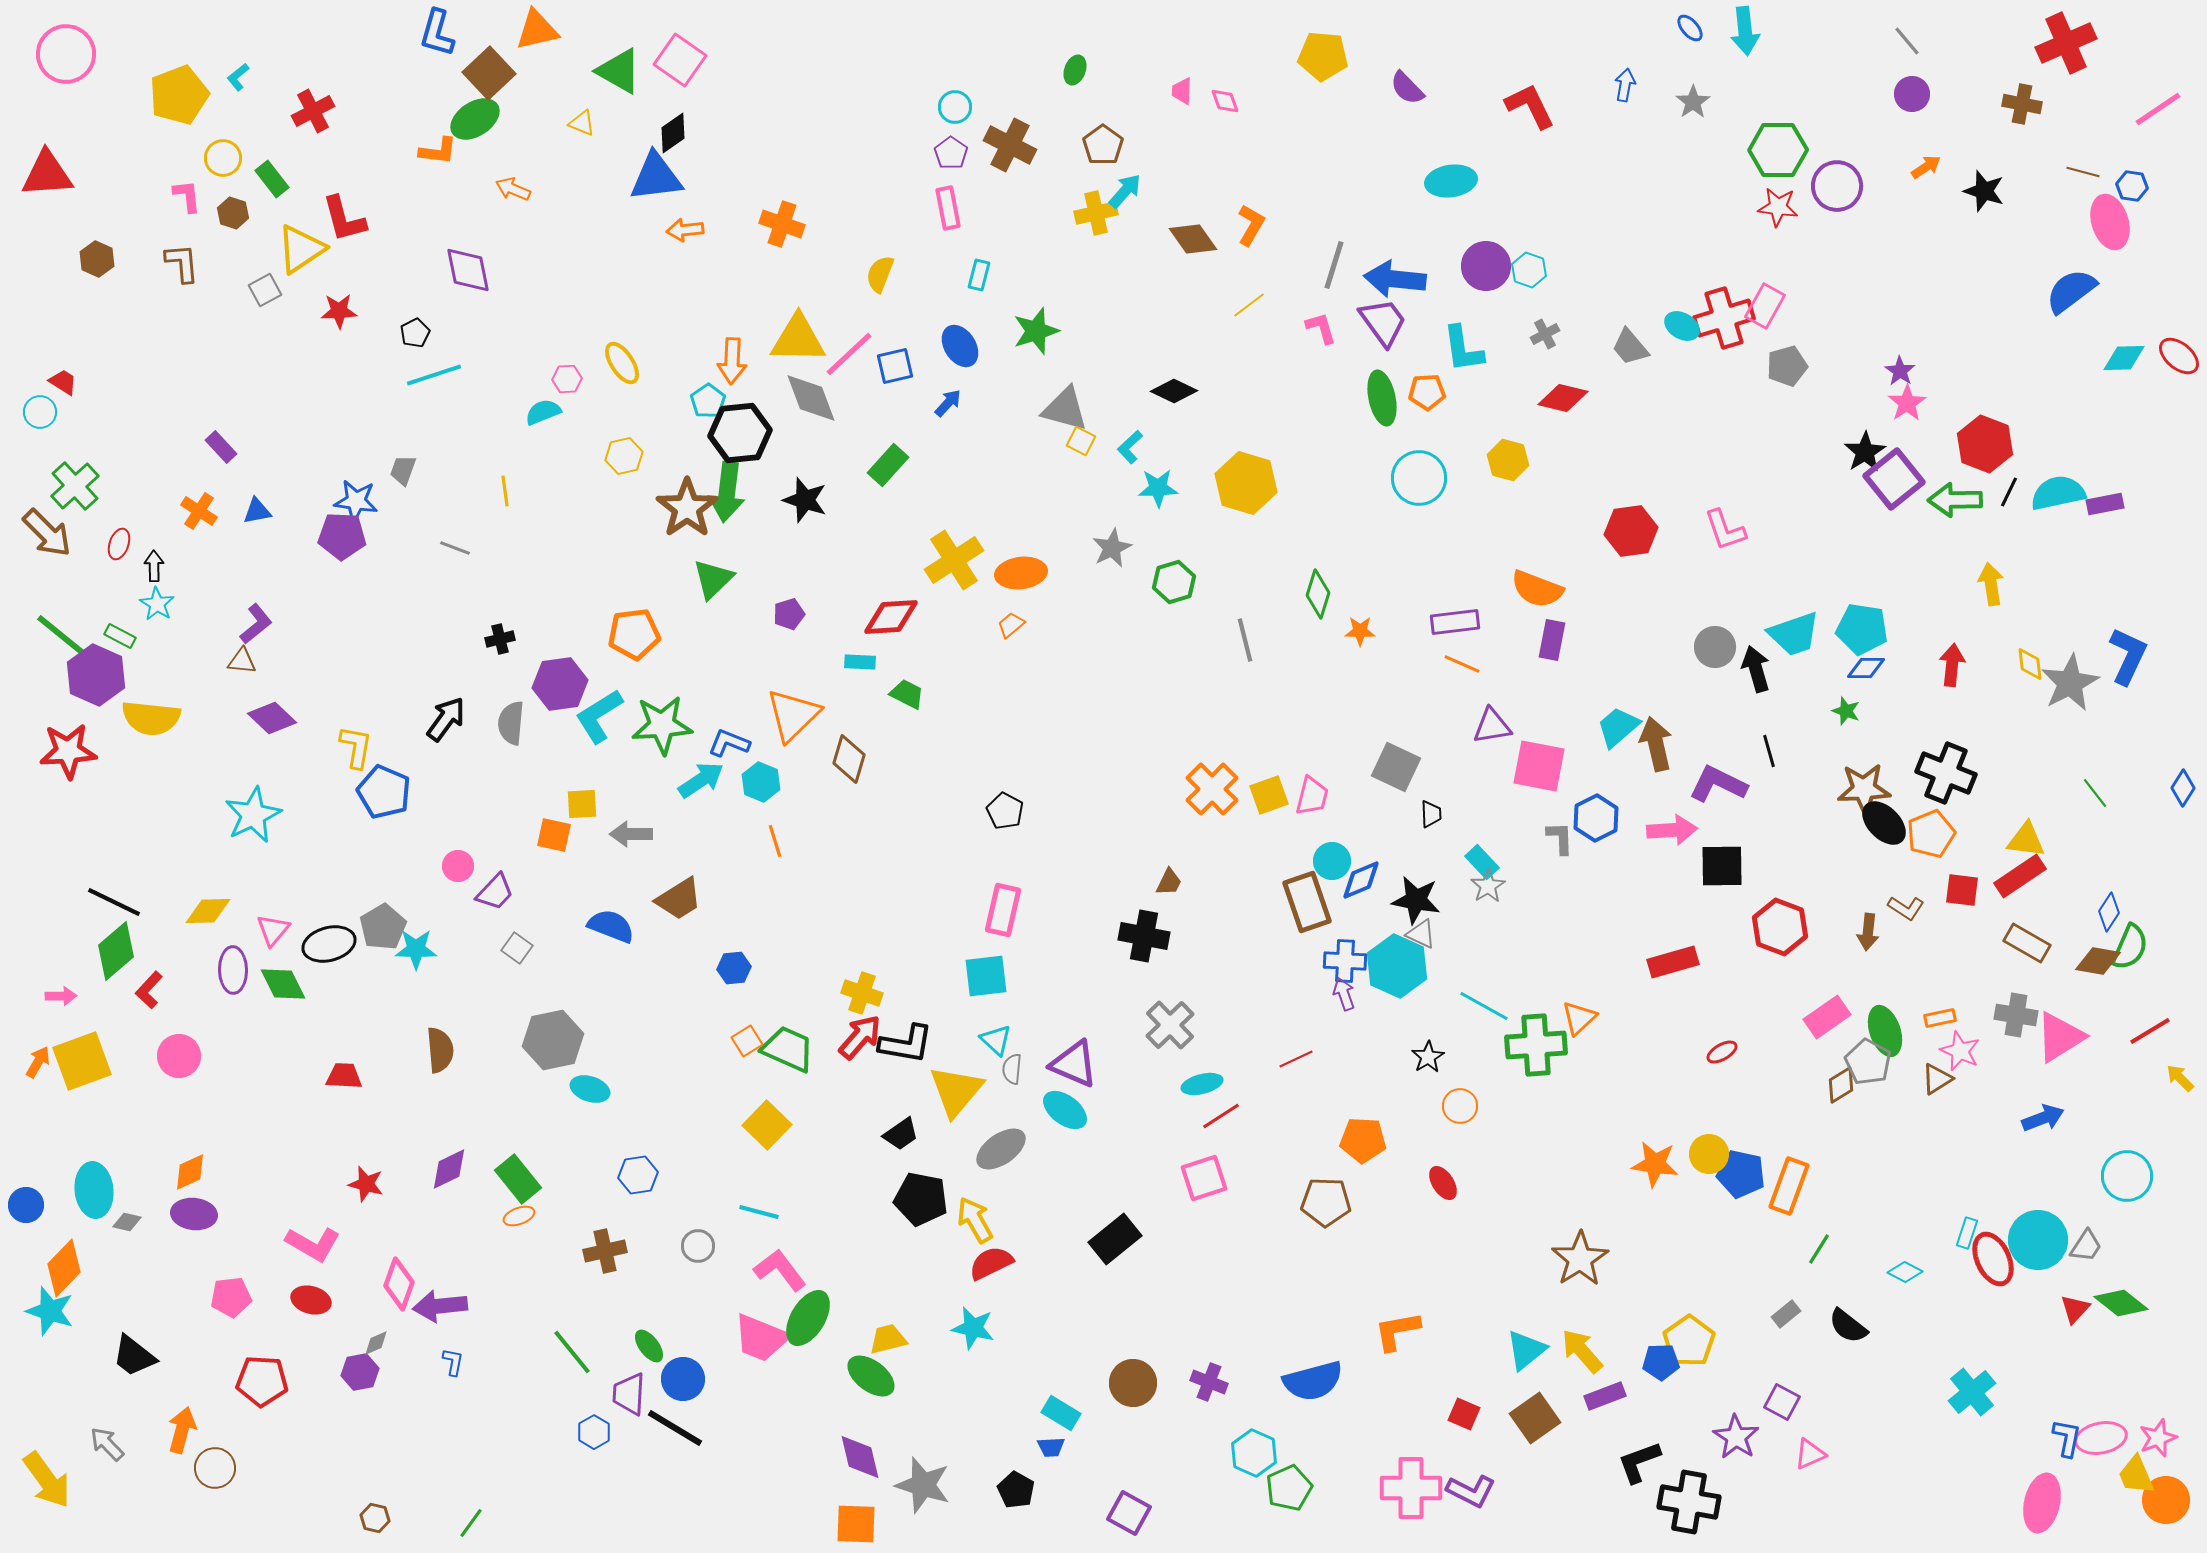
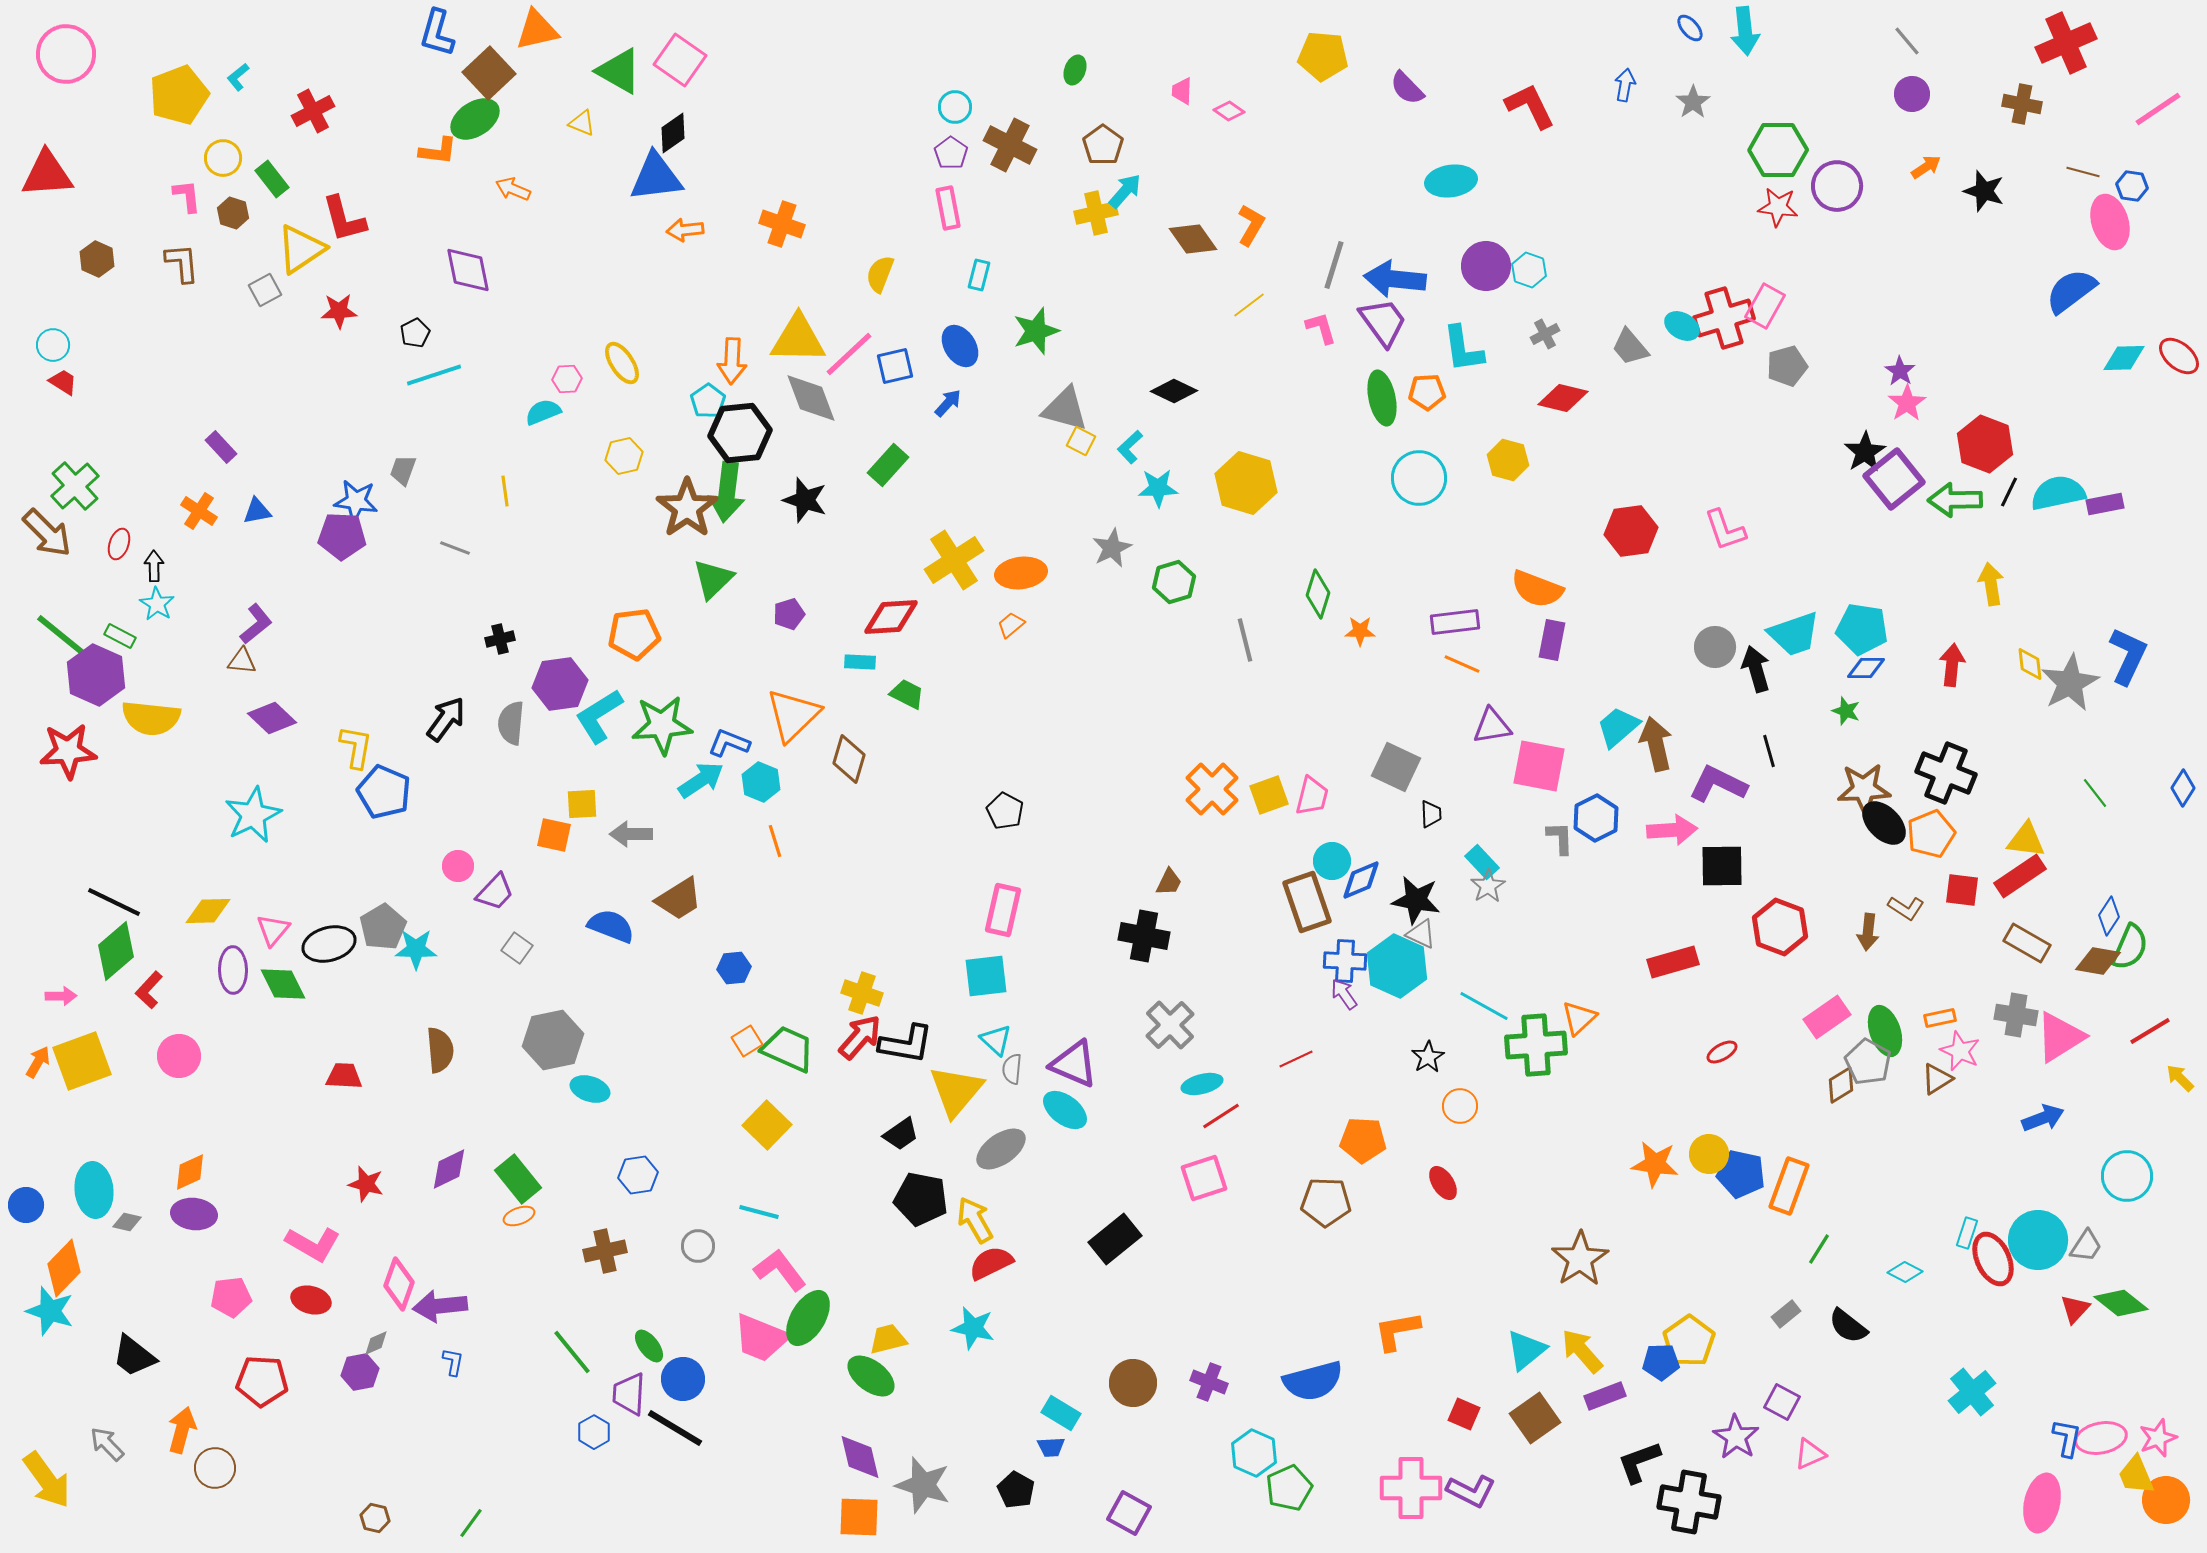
pink diamond at (1225, 101): moved 4 px right, 10 px down; rotated 36 degrees counterclockwise
cyan circle at (40, 412): moved 13 px right, 67 px up
blue diamond at (2109, 912): moved 4 px down
purple arrow at (1344, 994): rotated 16 degrees counterclockwise
orange square at (856, 1524): moved 3 px right, 7 px up
